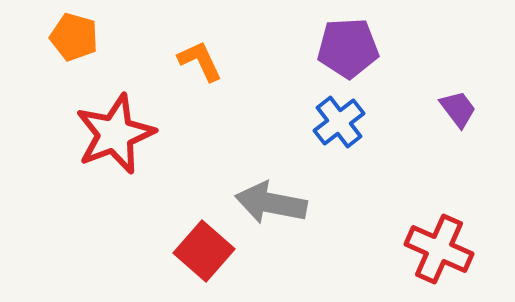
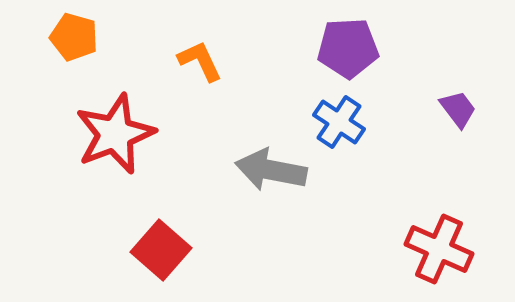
blue cross: rotated 18 degrees counterclockwise
gray arrow: moved 33 px up
red square: moved 43 px left, 1 px up
